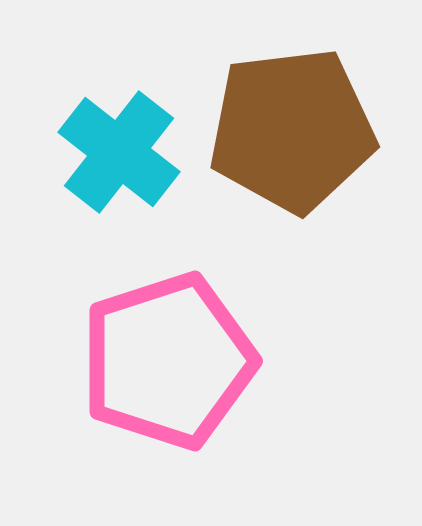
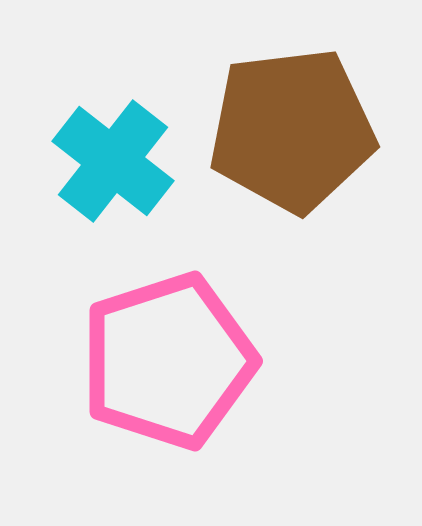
cyan cross: moved 6 px left, 9 px down
